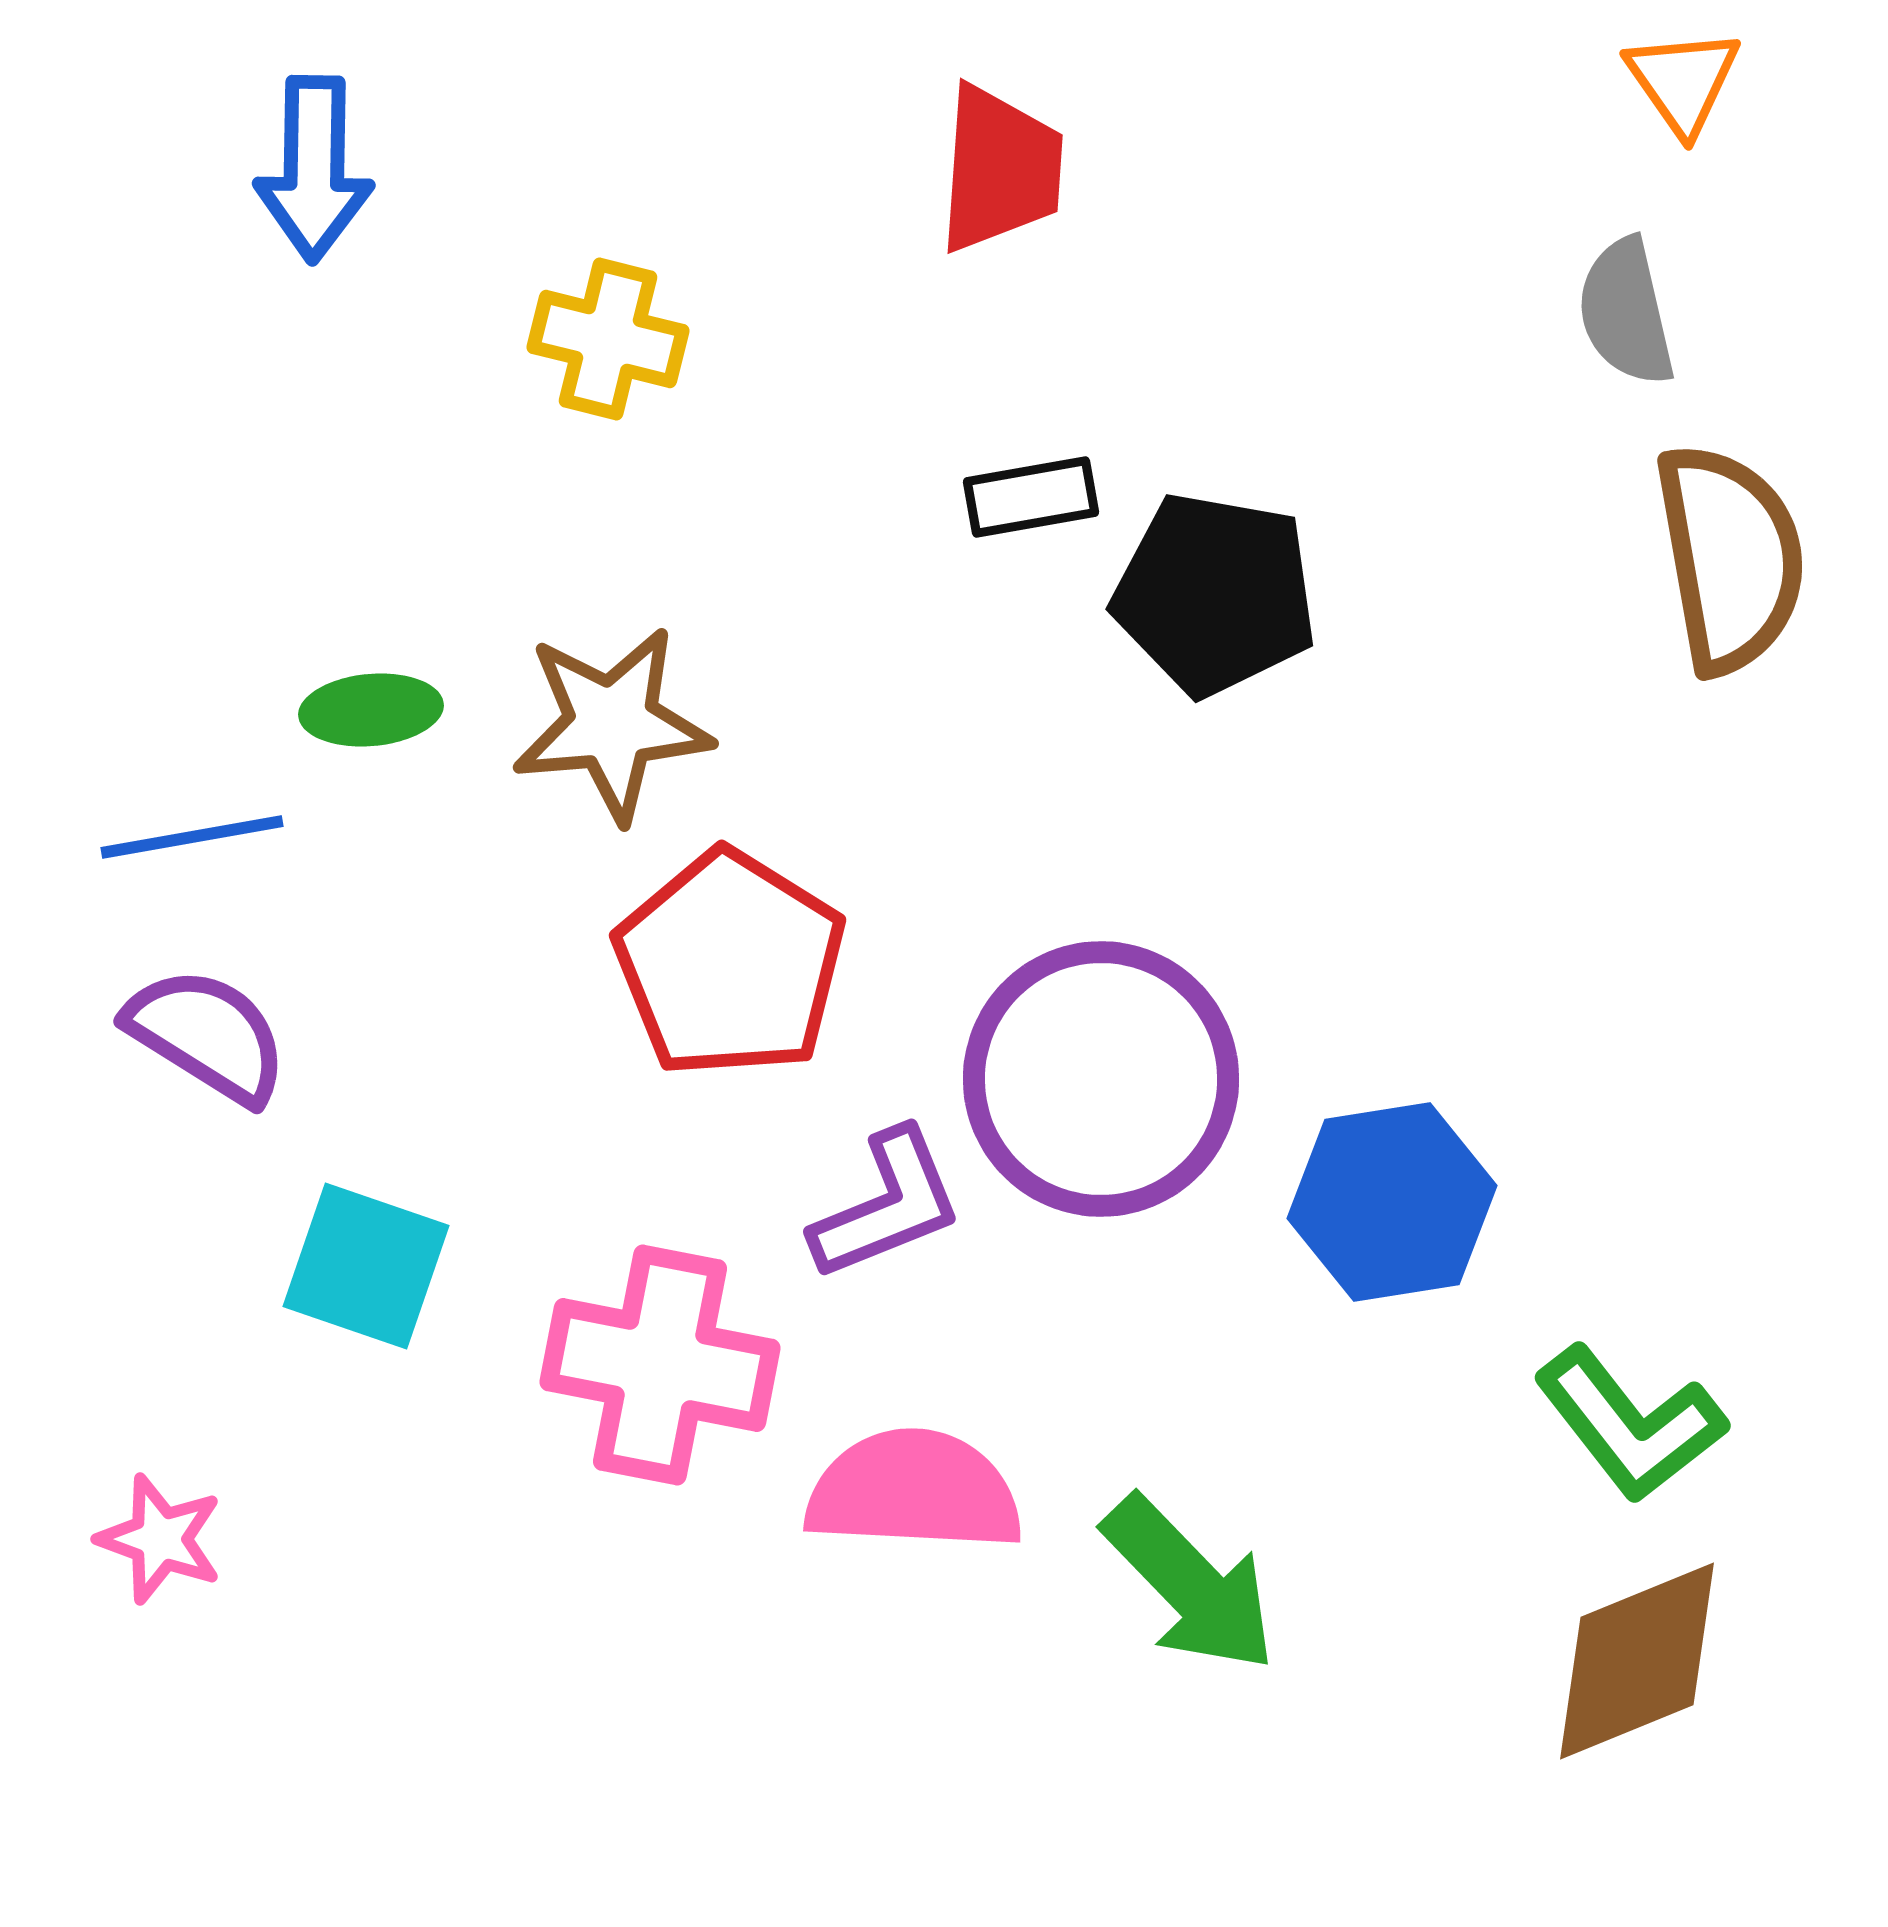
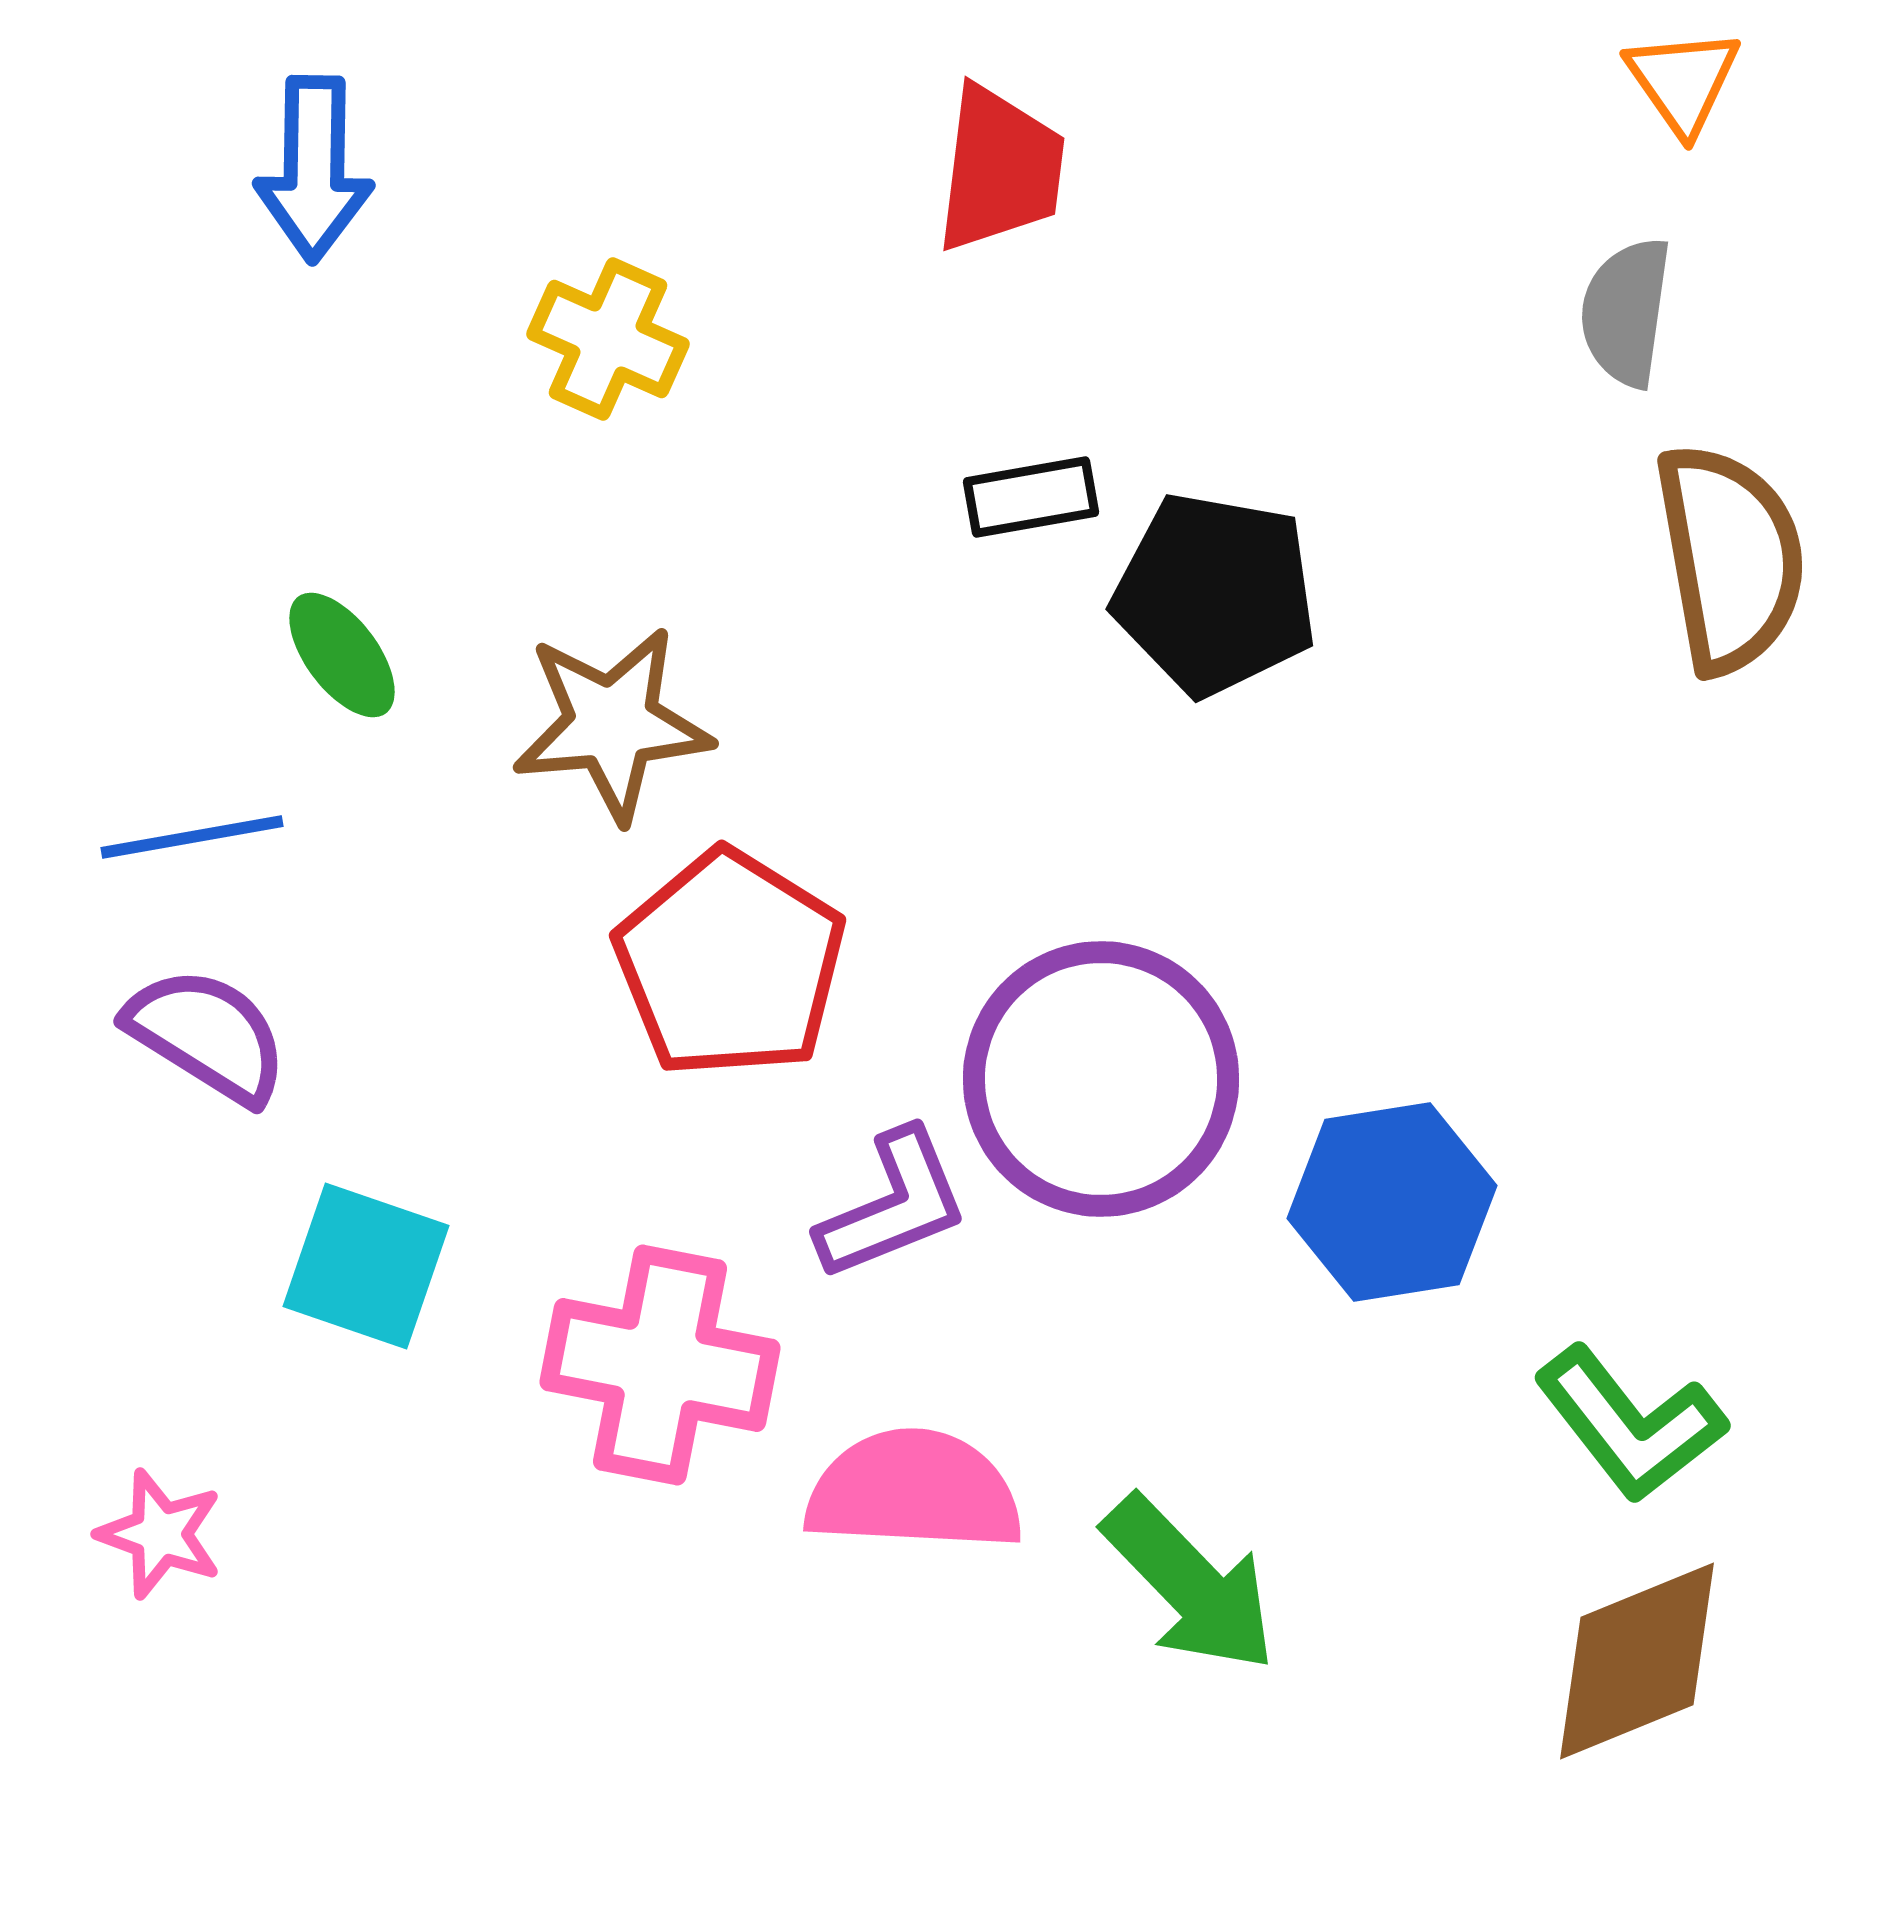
red trapezoid: rotated 3 degrees clockwise
gray semicircle: rotated 21 degrees clockwise
yellow cross: rotated 10 degrees clockwise
green ellipse: moved 29 px left, 55 px up; rotated 58 degrees clockwise
purple L-shape: moved 6 px right
pink star: moved 5 px up
